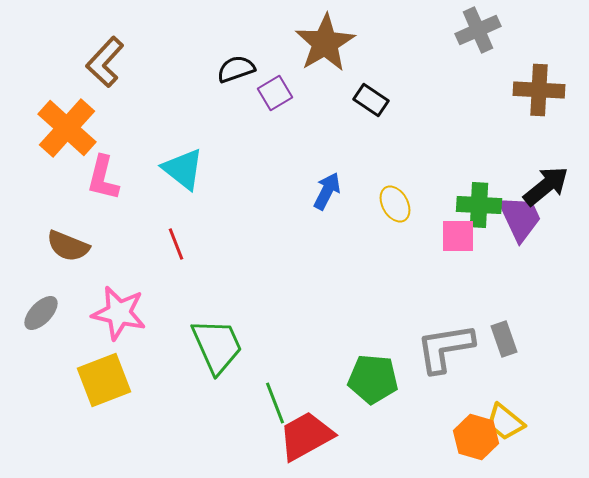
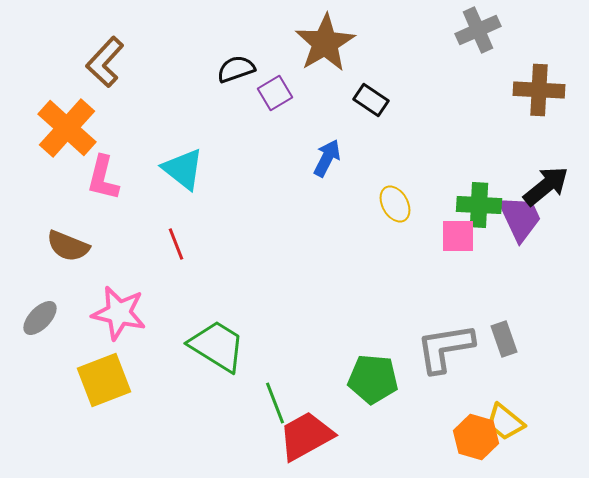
blue arrow: moved 33 px up
gray ellipse: moved 1 px left, 5 px down
green trapezoid: rotated 34 degrees counterclockwise
